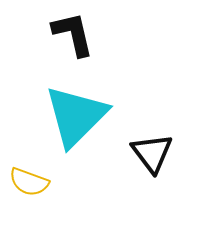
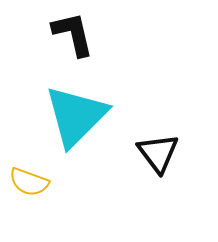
black triangle: moved 6 px right
